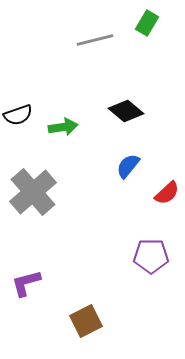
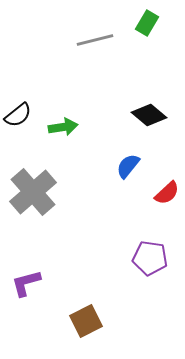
black diamond: moved 23 px right, 4 px down
black semicircle: rotated 20 degrees counterclockwise
purple pentagon: moved 1 px left, 2 px down; rotated 8 degrees clockwise
